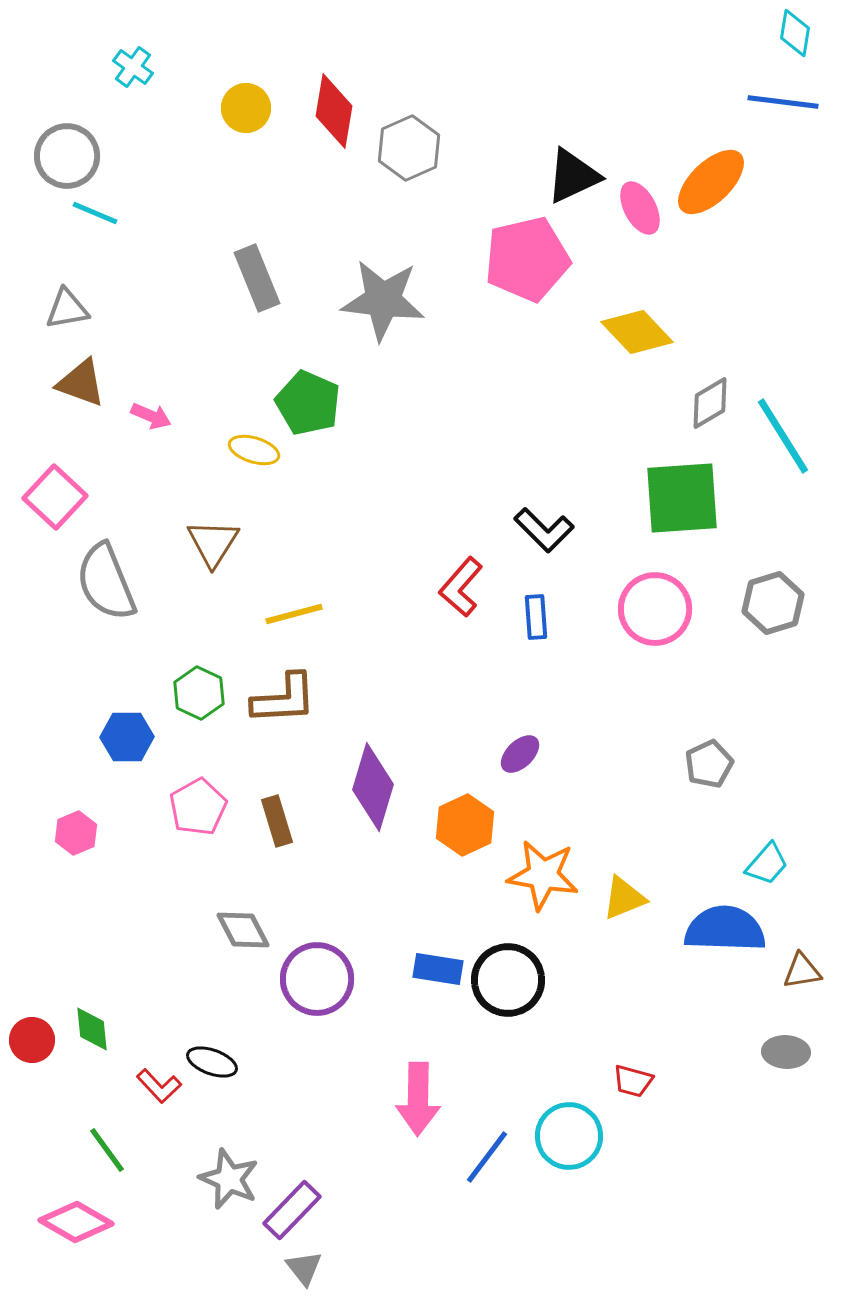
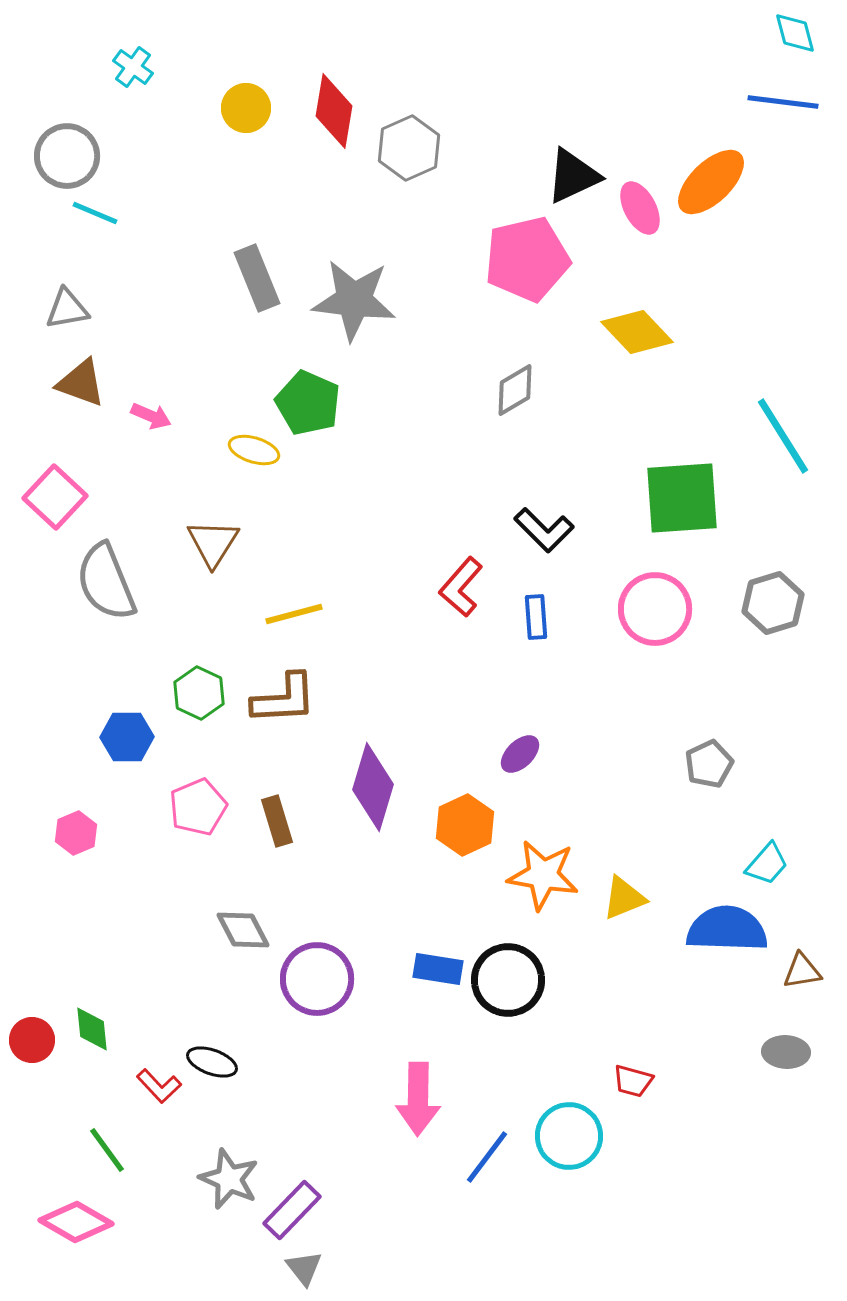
cyan diamond at (795, 33): rotated 24 degrees counterclockwise
gray star at (383, 300): moved 29 px left
gray diamond at (710, 403): moved 195 px left, 13 px up
pink pentagon at (198, 807): rotated 6 degrees clockwise
blue semicircle at (725, 929): moved 2 px right
